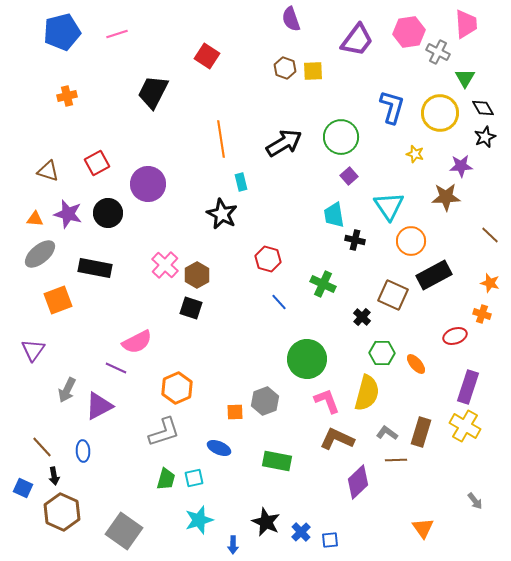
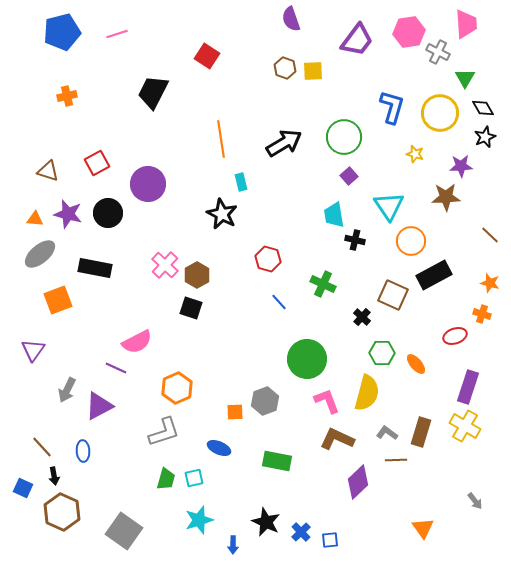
green circle at (341, 137): moved 3 px right
